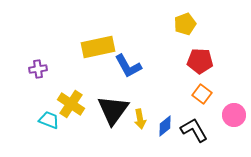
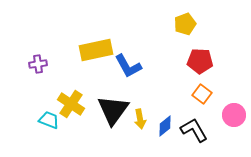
yellow rectangle: moved 2 px left, 3 px down
purple cross: moved 5 px up
